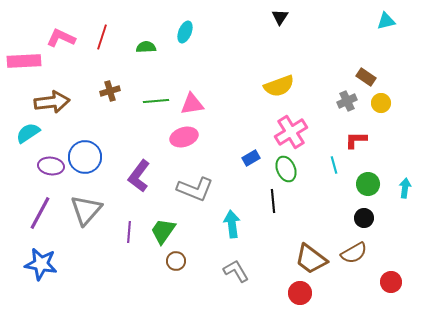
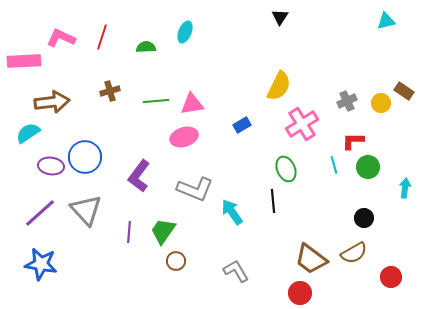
brown rectangle at (366, 77): moved 38 px right, 14 px down
yellow semicircle at (279, 86): rotated 44 degrees counterclockwise
pink cross at (291, 132): moved 11 px right, 8 px up
red L-shape at (356, 140): moved 3 px left, 1 px down
blue rectangle at (251, 158): moved 9 px left, 33 px up
green circle at (368, 184): moved 17 px up
gray triangle at (86, 210): rotated 24 degrees counterclockwise
purple line at (40, 213): rotated 20 degrees clockwise
cyan arrow at (232, 224): moved 12 px up; rotated 28 degrees counterclockwise
red circle at (391, 282): moved 5 px up
